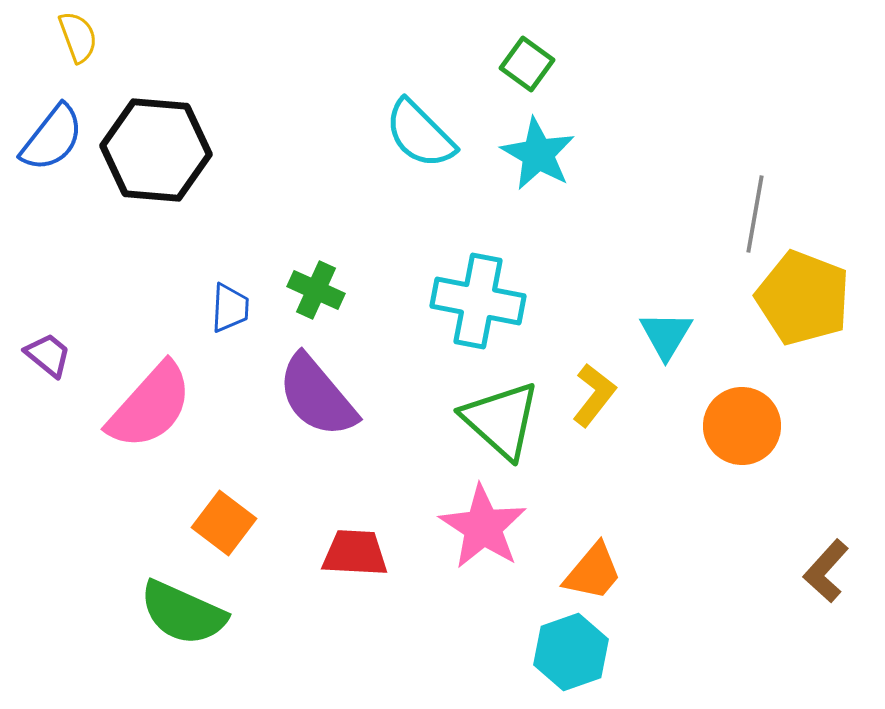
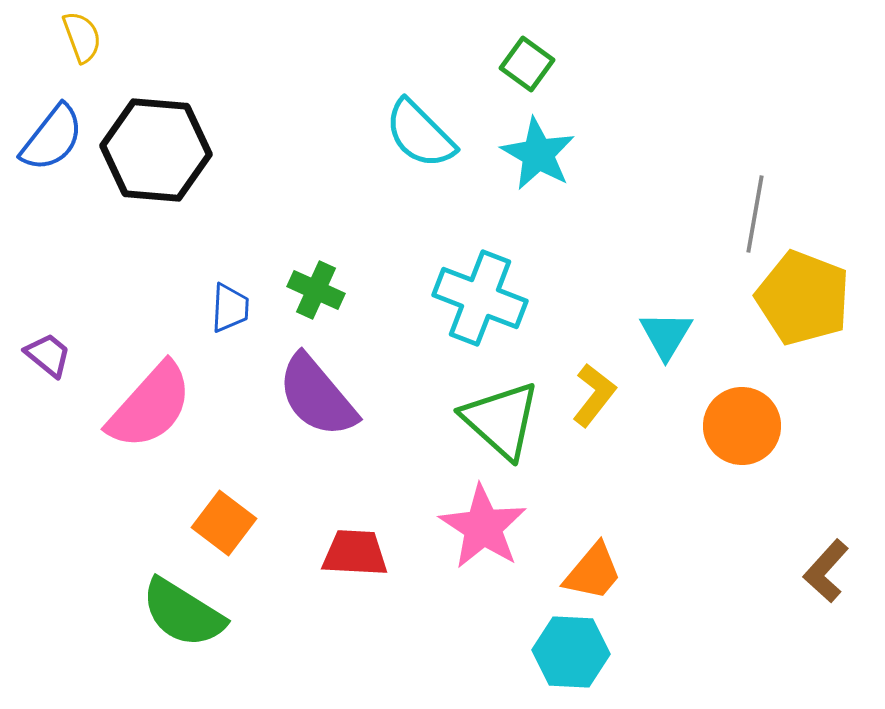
yellow semicircle: moved 4 px right
cyan cross: moved 2 px right, 3 px up; rotated 10 degrees clockwise
green semicircle: rotated 8 degrees clockwise
cyan hexagon: rotated 22 degrees clockwise
